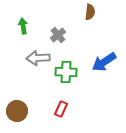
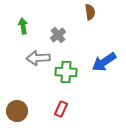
brown semicircle: rotated 14 degrees counterclockwise
